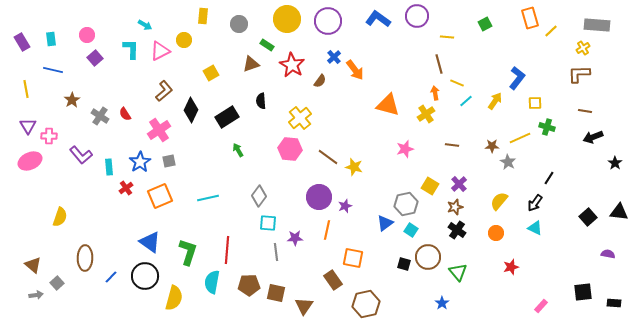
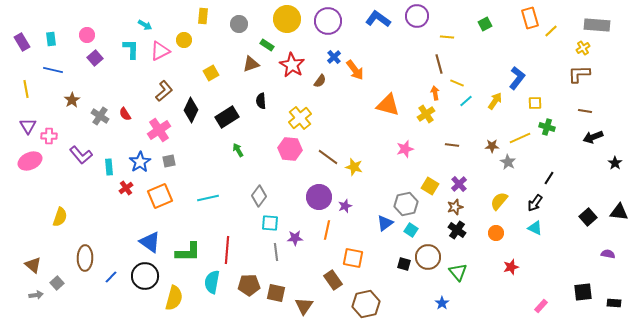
cyan square at (268, 223): moved 2 px right
green L-shape at (188, 252): rotated 72 degrees clockwise
